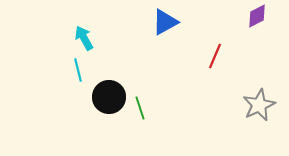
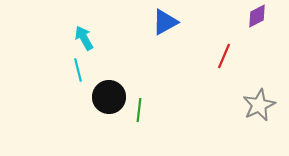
red line: moved 9 px right
green line: moved 1 px left, 2 px down; rotated 25 degrees clockwise
